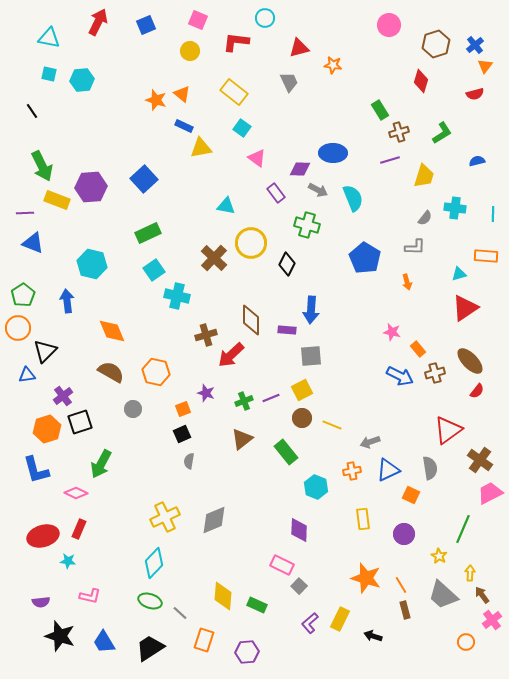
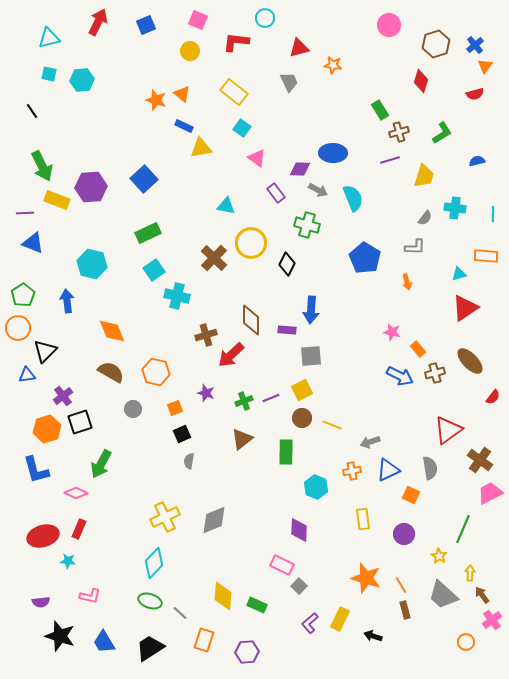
cyan triangle at (49, 38): rotated 25 degrees counterclockwise
red semicircle at (477, 391): moved 16 px right, 6 px down
orange square at (183, 409): moved 8 px left, 1 px up
green rectangle at (286, 452): rotated 40 degrees clockwise
